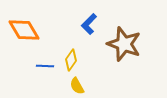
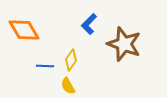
yellow semicircle: moved 9 px left
